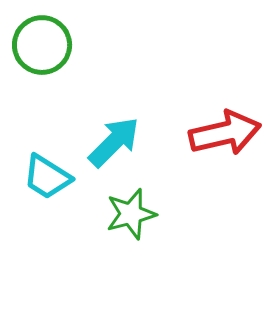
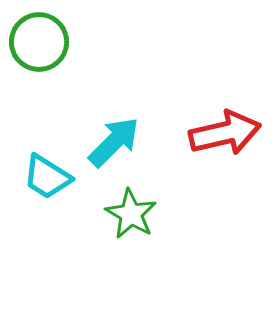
green circle: moved 3 px left, 3 px up
green star: rotated 27 degrees counterclockwise
